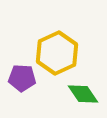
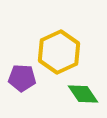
yellow hexagon: moved 2 px right, 1 px up
